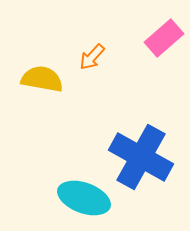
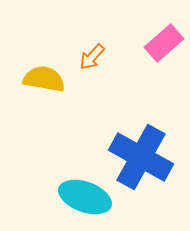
pink rectangle: moved 5 px down
yellow semicircle: moved 2 px right
cyan ellipse: moved 1 px right, 1 px up
